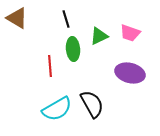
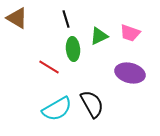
red line: moved 1 px left, 1 px down; rotated 55 degrees counterclockwise
